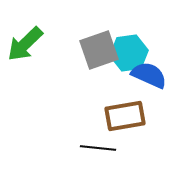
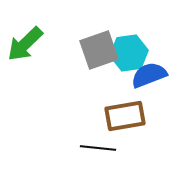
blue semicircle: rotated 45 degrees counterclockwise
